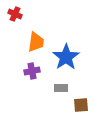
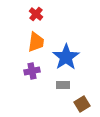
red cross: moved 21 px right; rotated 16 degrees clockwise
gray rectangle: moved 2 px right, 3 px up
brown square: moved 1 px right, 1 px up; rotated 28 degrees counterclockwise
